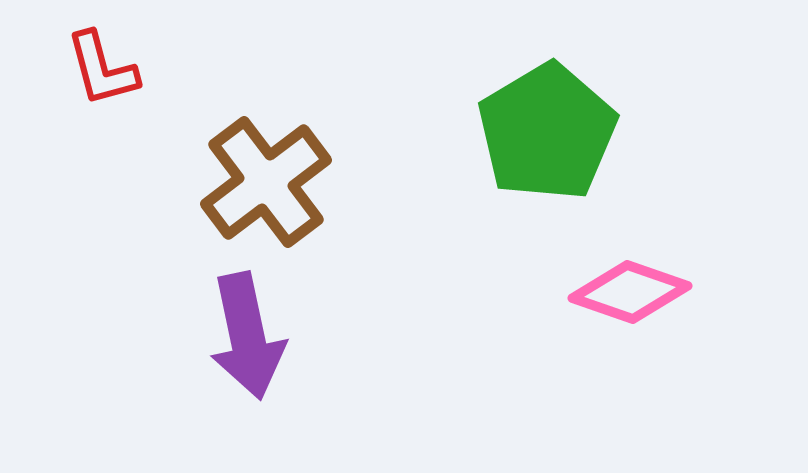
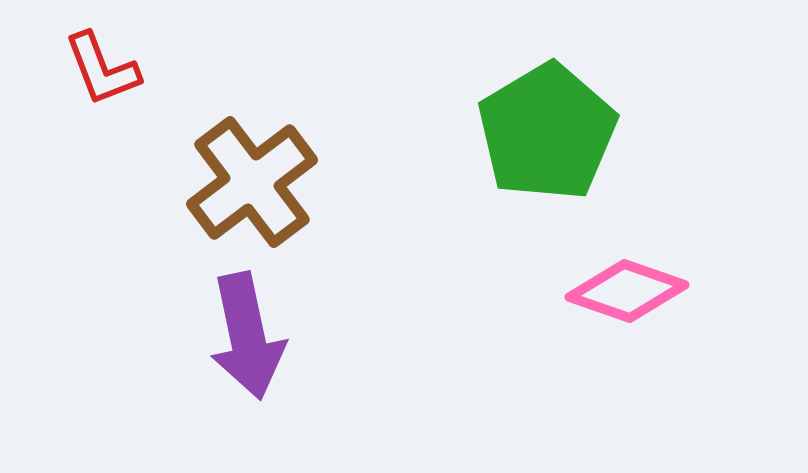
red L-shape: rotated 6 degrees counterclockwise
brown cross: moved 14 px left
pink diamond: moved 3 px left, 1 px up
